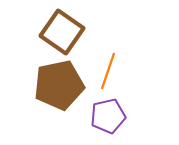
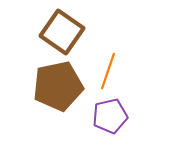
brown pentagon: moved 1 px left, 1 px down
purple pentagon: moved 2 px right
